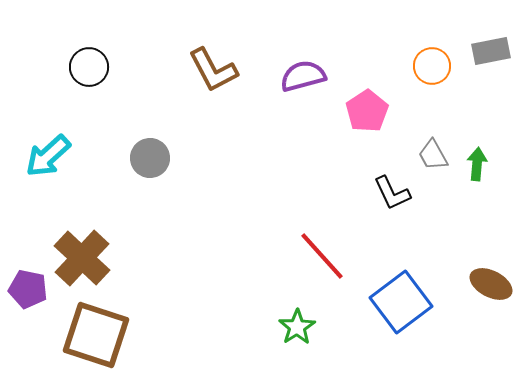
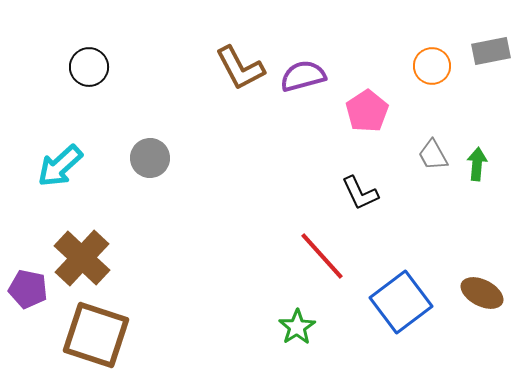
brown L-shape: moved 27 px right, 2 px up
cyan arrow: moved 12 px right, 10 px down
black L-shape: moved 32 px left
brown ellipse: moved 9 px left, 9 px down
